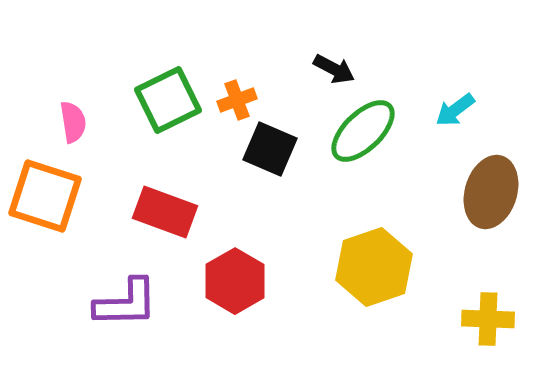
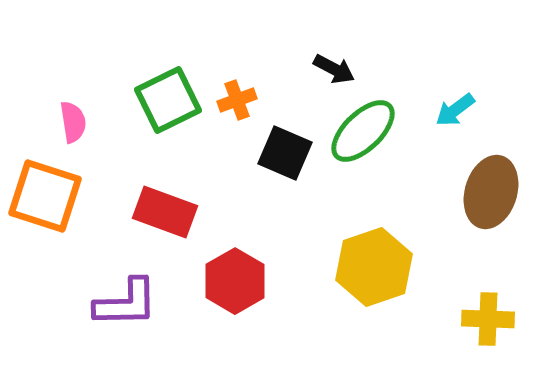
black square: moved 15 px right, 4 px down
